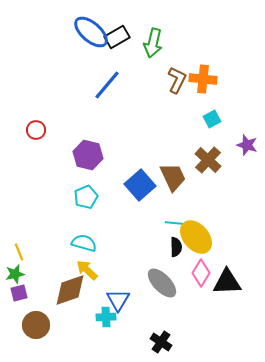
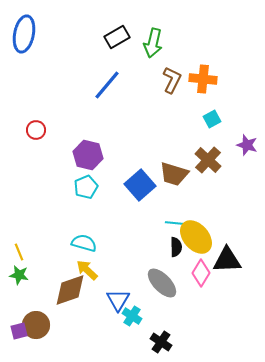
blue ellipse: moved 67 px left, 2 px down; rotated 60 degrees clockwise
brown L-shape: moved 5 px left
brown trapezoid: moved 1 px right, 3 px up; rotated 132 degrees clockwise
cyan pentagon: moved 10 px up
green star: moved 4 px right, 1 px down; rotated 24 degrees clockwise
black triangle: moved 22 px up
purple square: moved 38 px down
cyan cross: moved 26 px right, 1 px up; rotated 36 degrees clockwise
